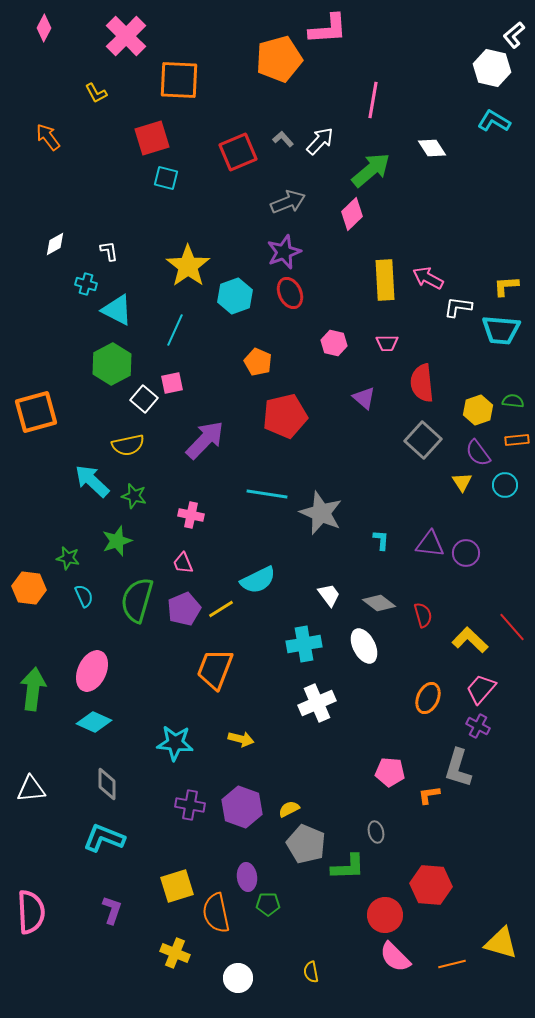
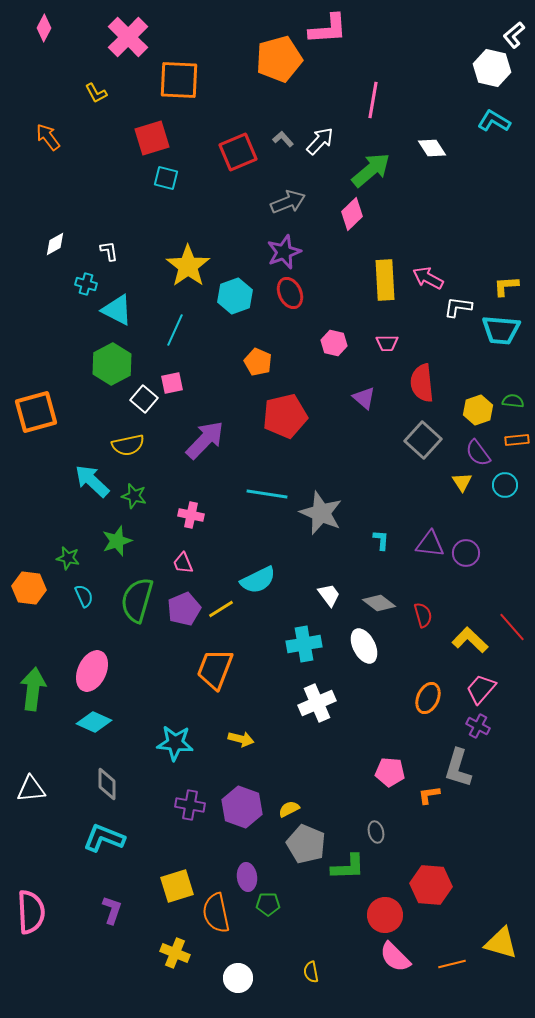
pink cross at (126, 36): moved 2 px right, 1 px down
